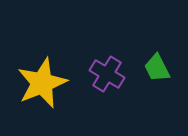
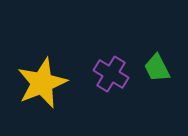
purple cross: moved 4 px right
